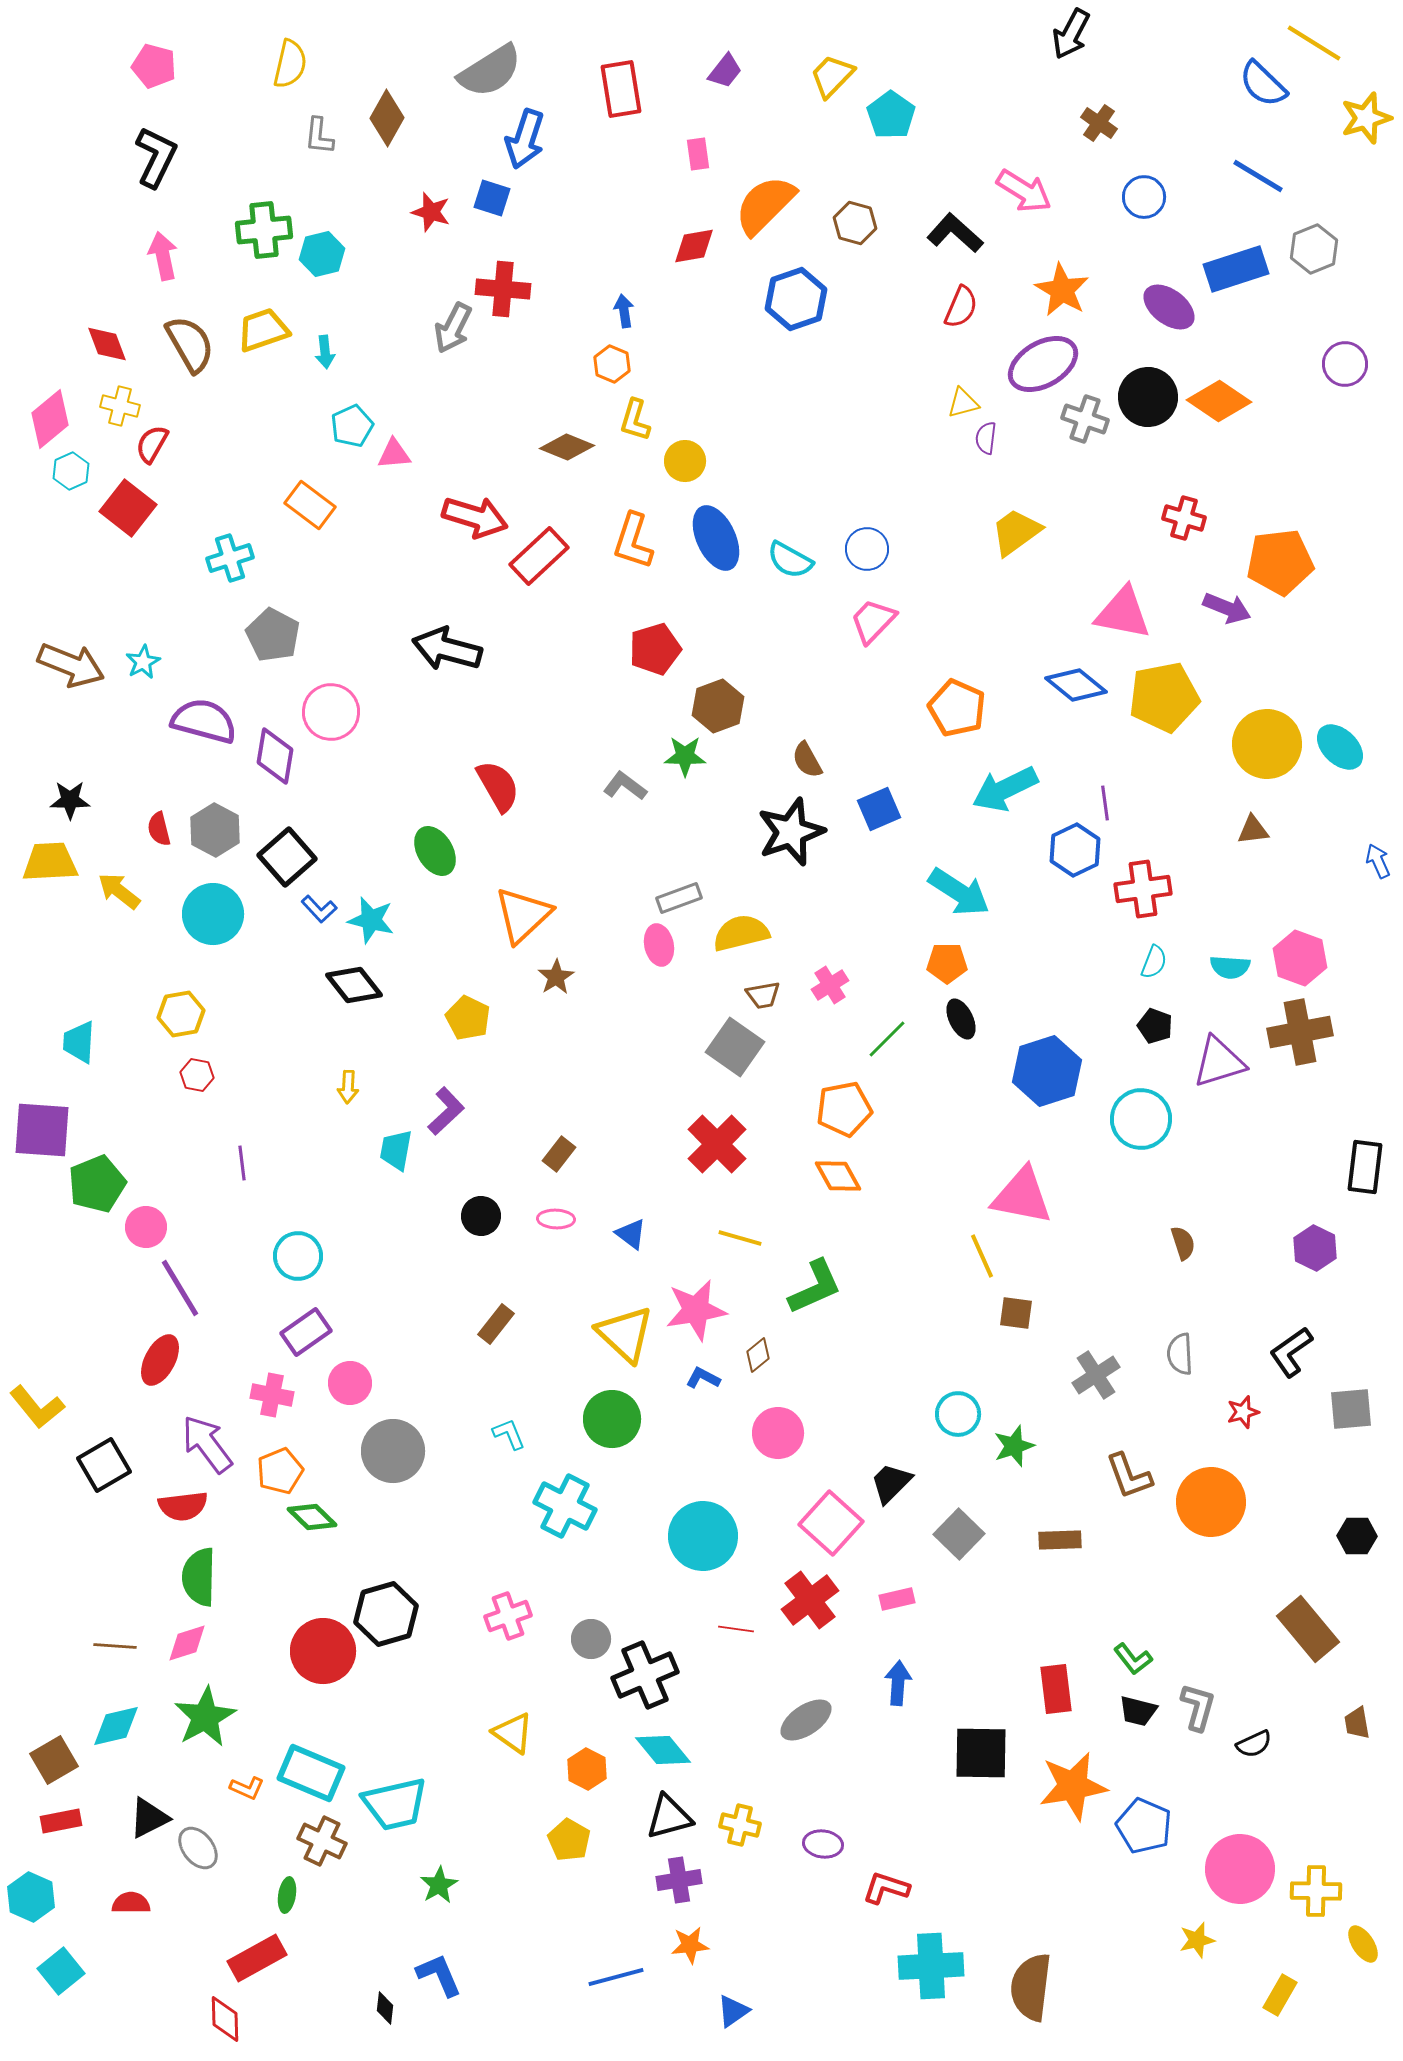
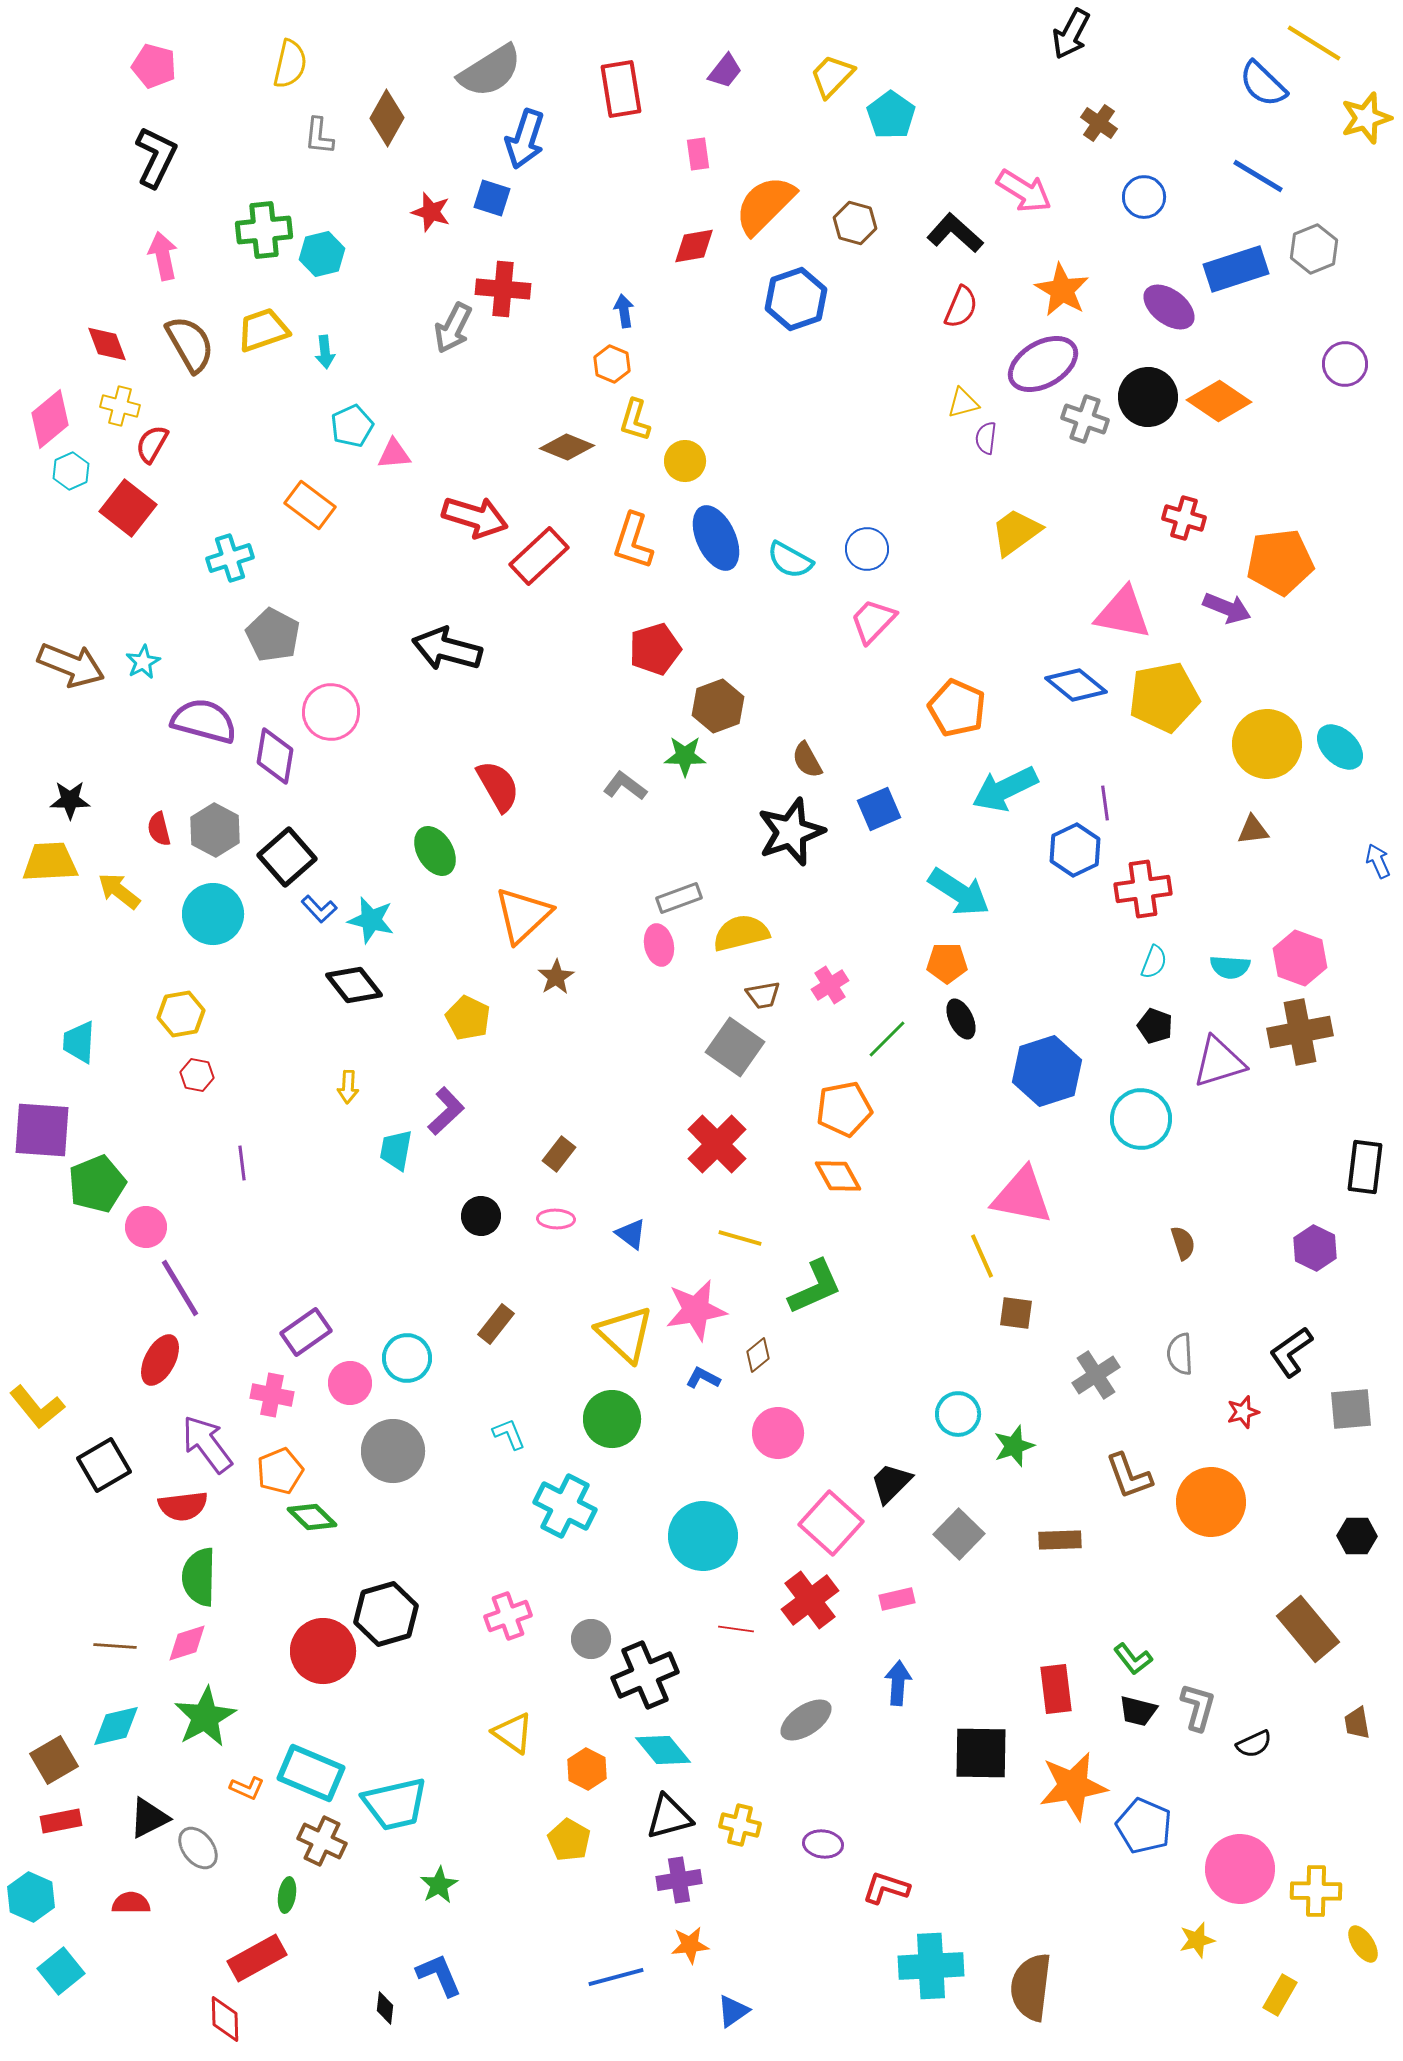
cyan circle at (298, 1256): moved 109 px right, 102 px down
